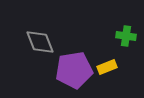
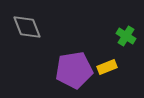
green cross: rotated 24 degrees clockwise
gray diamond: moved 13 px left, 15 px up
